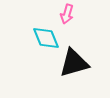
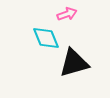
pink arrow: rotated 126 degrees counterclockwise
